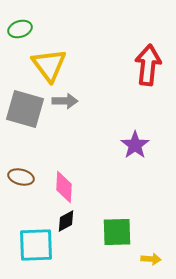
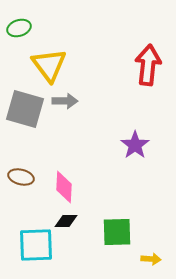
green ellipse: moved 1 px left, 1 px up
black diamond: rotated 30 degrees clockwise
